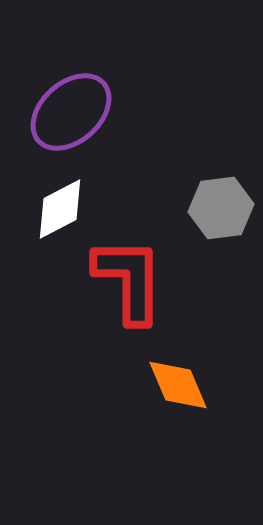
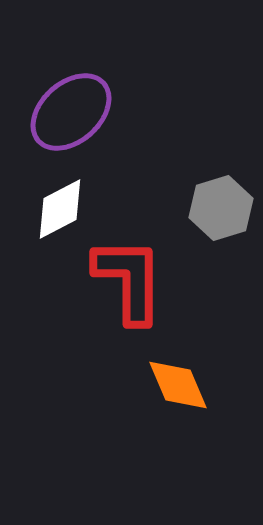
gray hexagon: rotated 10 degrees counterclockwise
